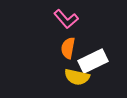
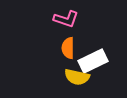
pink L-shape: rotated 30 degrees counterclockwise
orange semicircle: rotated 10 degrees counterclockwise
